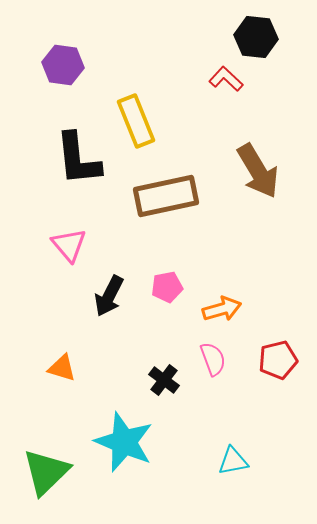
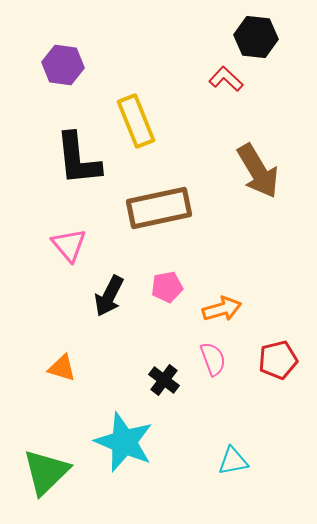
brown rectangle: moved 7 px left, 12 px down
